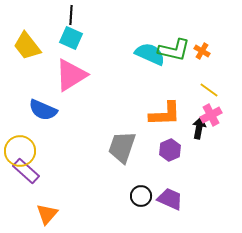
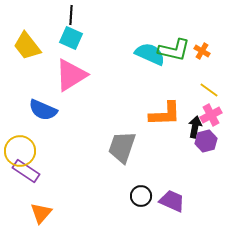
black arrow: moved 4 px left, 1 px up
purple hexagon: moved 36 px right, 9 px up; rotated 10 degrees clockwise
purple rectangle: rotated 8 degrees counterclockwise
purple trapezoid: moved 2 px right, 2 px down
orange triangle: moved 6 px left, 1 px up
